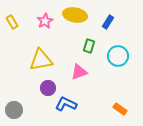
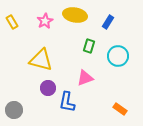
yellow triangle: rotated 25 degrees clockwise
pink triangle: moved 6 px right, 6 px down
blue L-shape: moved 1 px right, 2 px up; rotated 105 degrees counterclockwise
